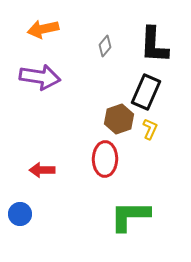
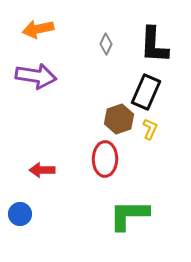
orange arrow: moved 5 px left
gray diamond: moved 1 px right, 2 px up; rotated 15 degrees counterclockwise
purple arrow: moved 4 px left, 1 px up
green L-shape: moved 1 px left, 1 px up
